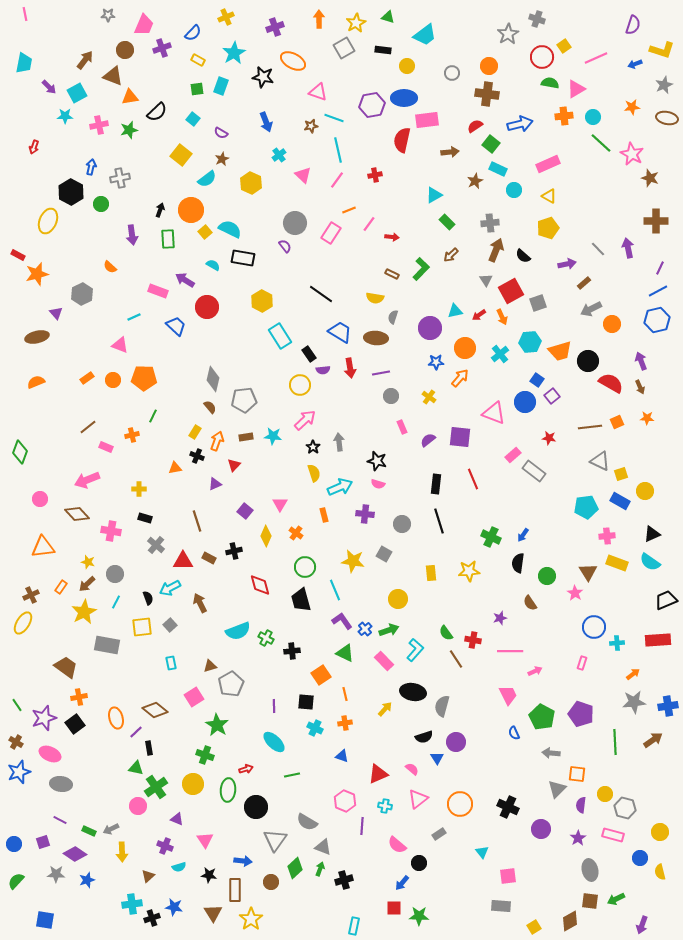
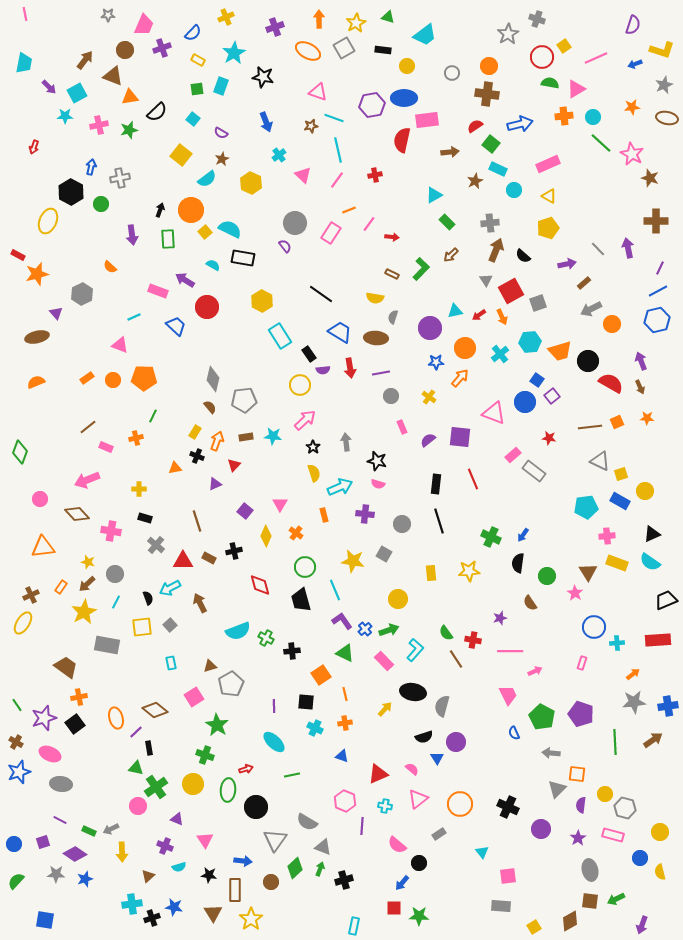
orange ellipse at (293, 61): moved 15 px right, 10 px up
orange cross at (132, 435): moved 4 px right, 3 px down
gray arrow at (339, 442): moved 7 px right
blue star at (87, 880): moved 2 px left, 1 px up
